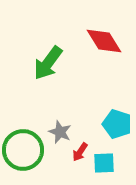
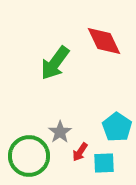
red diamond: rotated 6 degrees clockwise
green arrow: moved 7 px right
cyan pentagon: moved 3 px down; rotated 16 degrees clockwise
gray star: rotated 15 degrees clockwise
green circle: moved 6 px right, 6 px down
